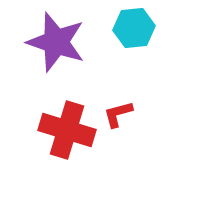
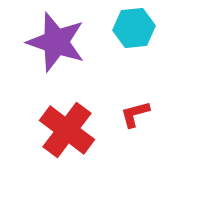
red L-shape: moved 17 px right
red cross: rotated 20 degrees clockwise
